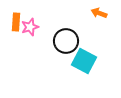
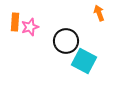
orange arrow: rotated 49 degrees clockwise
orange rectangle: moved 1 px left
